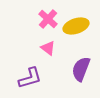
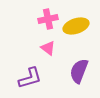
pink cross: rotated 36 degrees clockwise
purple semicircle: moved 2 px left, 2 px down
